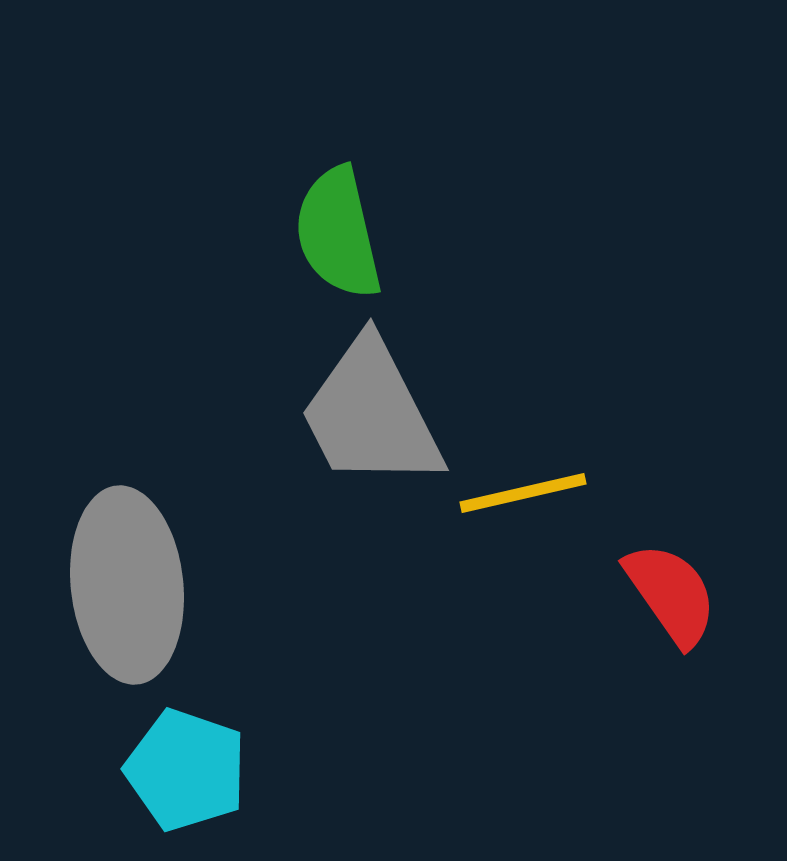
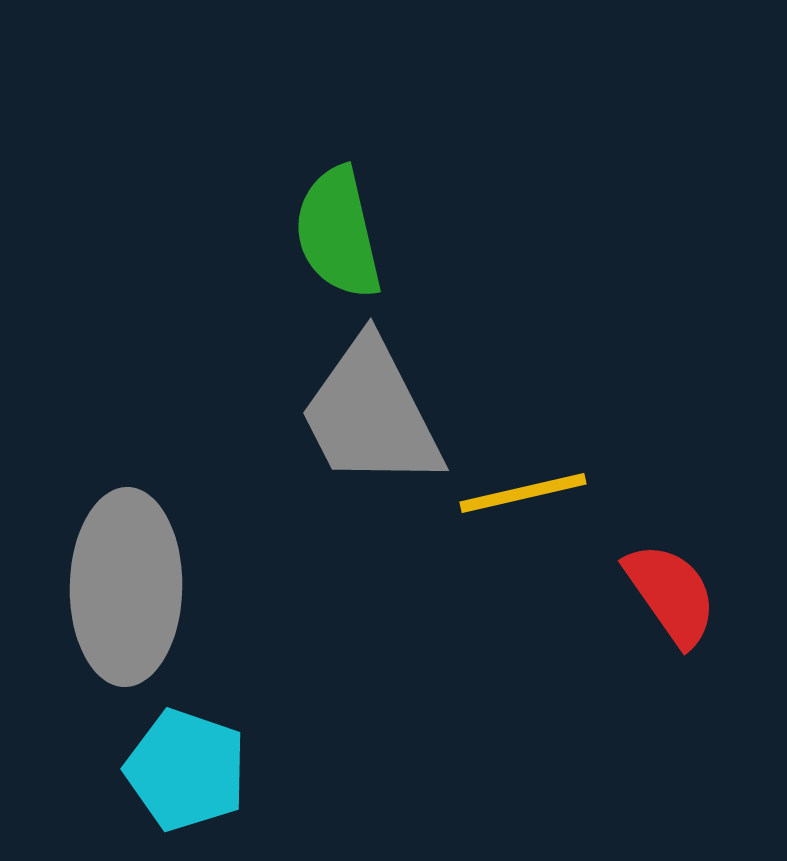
gray ellipse: moved 1 px left, 2 px down; rotated 7 degrees clockwise
